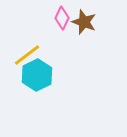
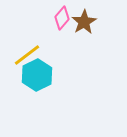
pink diamond: rotated 15 degrees clockwise
brown star: rotated 20 degrees clockwise
